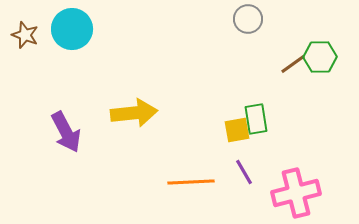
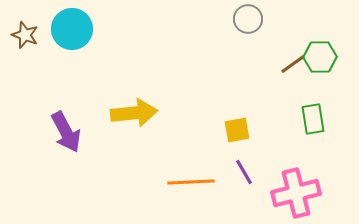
green rectangle: moved 57 px right
